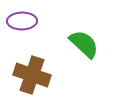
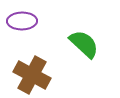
brown cross: rotated 9 degrees clockwise
